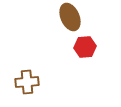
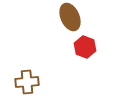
red hexagon: rotated 25 degrees clockwise
